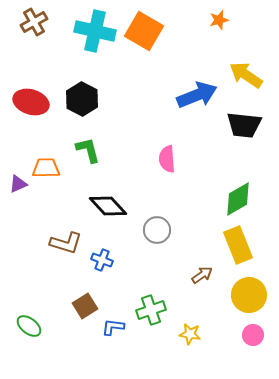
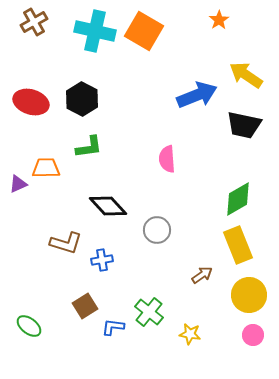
orange star: rotated 18 degrees counterclockwise
black trapezoid: rotated 6 degrees clockwise
green L-shape: moved 1 px right, 3 px up; rotated 96 degrees clockwise
blue cross: rotated 30 degrees counterclockwise
green cross: moved 2 px left, 2 px down; rotated 32 degrees counterclockwise
